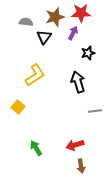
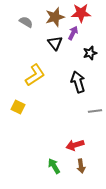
gray semicircle: rotated 24 degrees clockwise
black triangle: moved 11 px right, 6 px down; rotated 14 degrees counterclockwise
black star: moved 2 px right
yellow square: rotated 16 degrees counterclockwise
green arrow: moved 18 px right, 18 px down
